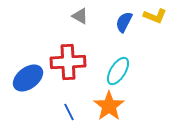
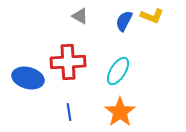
yellow L-shape: moved 3 px left
blue semicircle: moved 1 px up
blue ellipse: rotated 52 degrees clockwise
orange star: moved 11 px right, 6 px down
blue line: rotated 18 degrees clockwise
